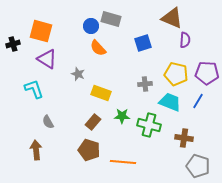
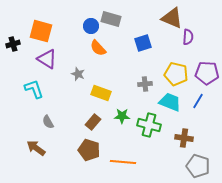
purple semicircle: moved 3 px right, 3 px up
brown arrow: moved 2 px up; rotated 48 degrees counterclockwise
